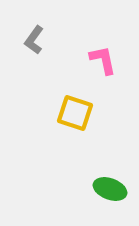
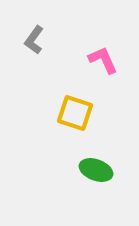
pink L-shape: rotated 12 degrees counterclockwise
green ellipse: moved 14 px left, 19 px up
